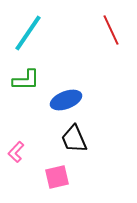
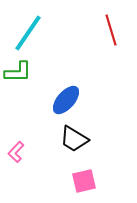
red line: rotated 8 degrees clockwise
green L-shape: moved 8 px left, 8 px up
blue ellipse: rotated 28 degrees counterclockwise
black trapezoid: rotated 36 degrees counterclockwise
pink square: moved 27 px right, 4 px down
